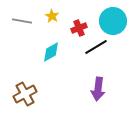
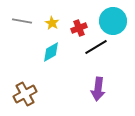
yellow star: moved 7 px down
